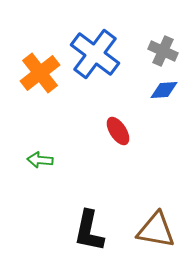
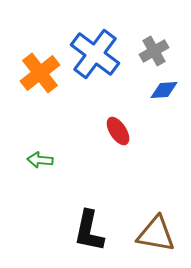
gray cross: moved 9 px left; rotated 36 degrees clockwise
brown triangle: moved 4 px down
